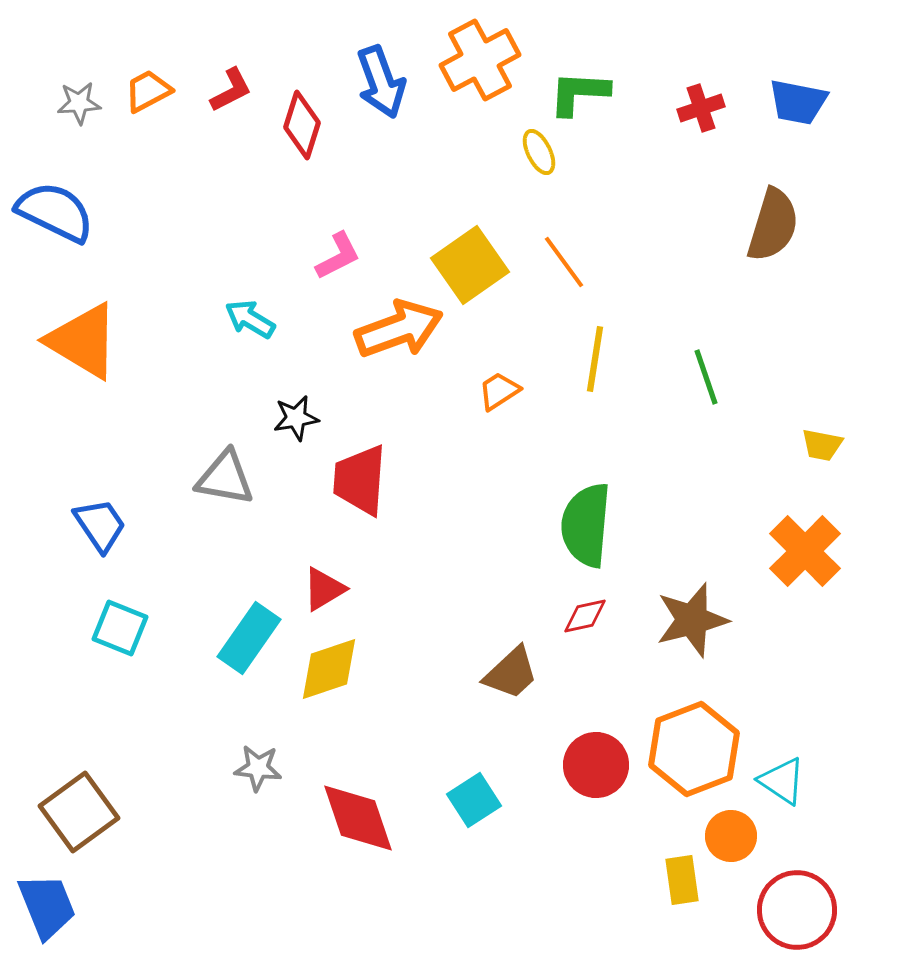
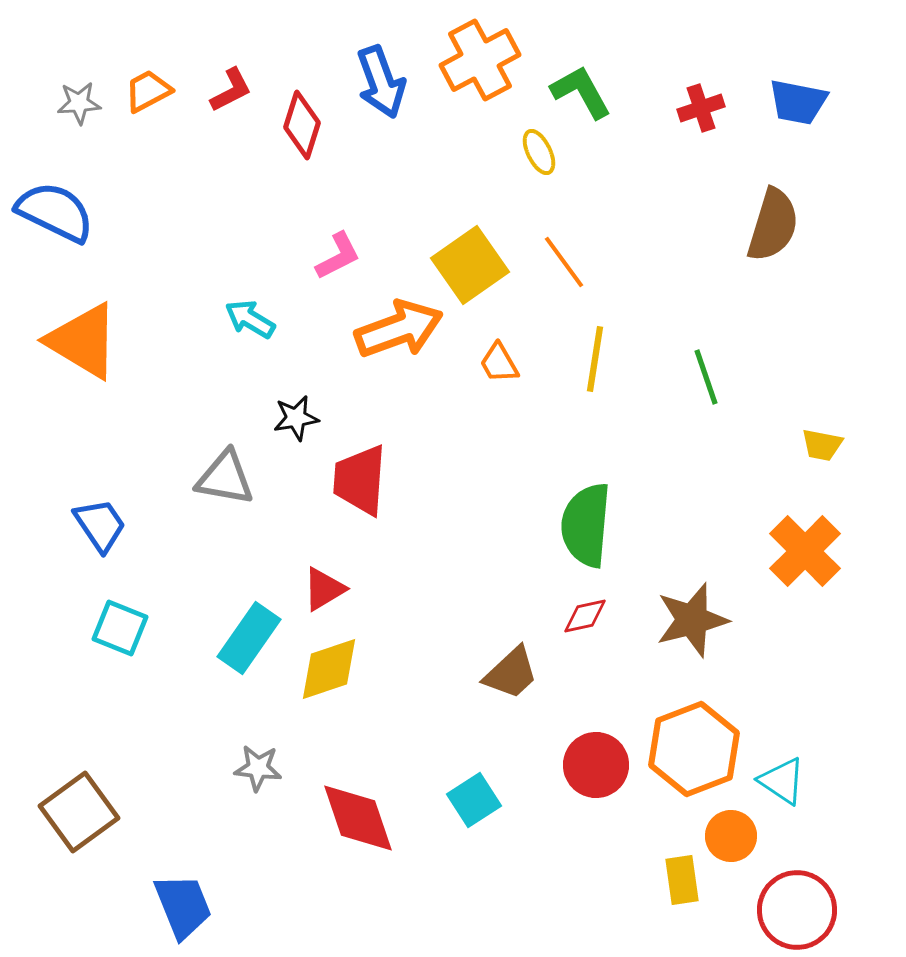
green L-shape at (579, 93): moved 2 px right, 1 px up; rotated 58 degrees clockwise
orange trapezoid at (499, 391): moved 28 px up; rotated 87 degrees counterclockwise
blue trapezoid at (47, 906): moved 136 px right
